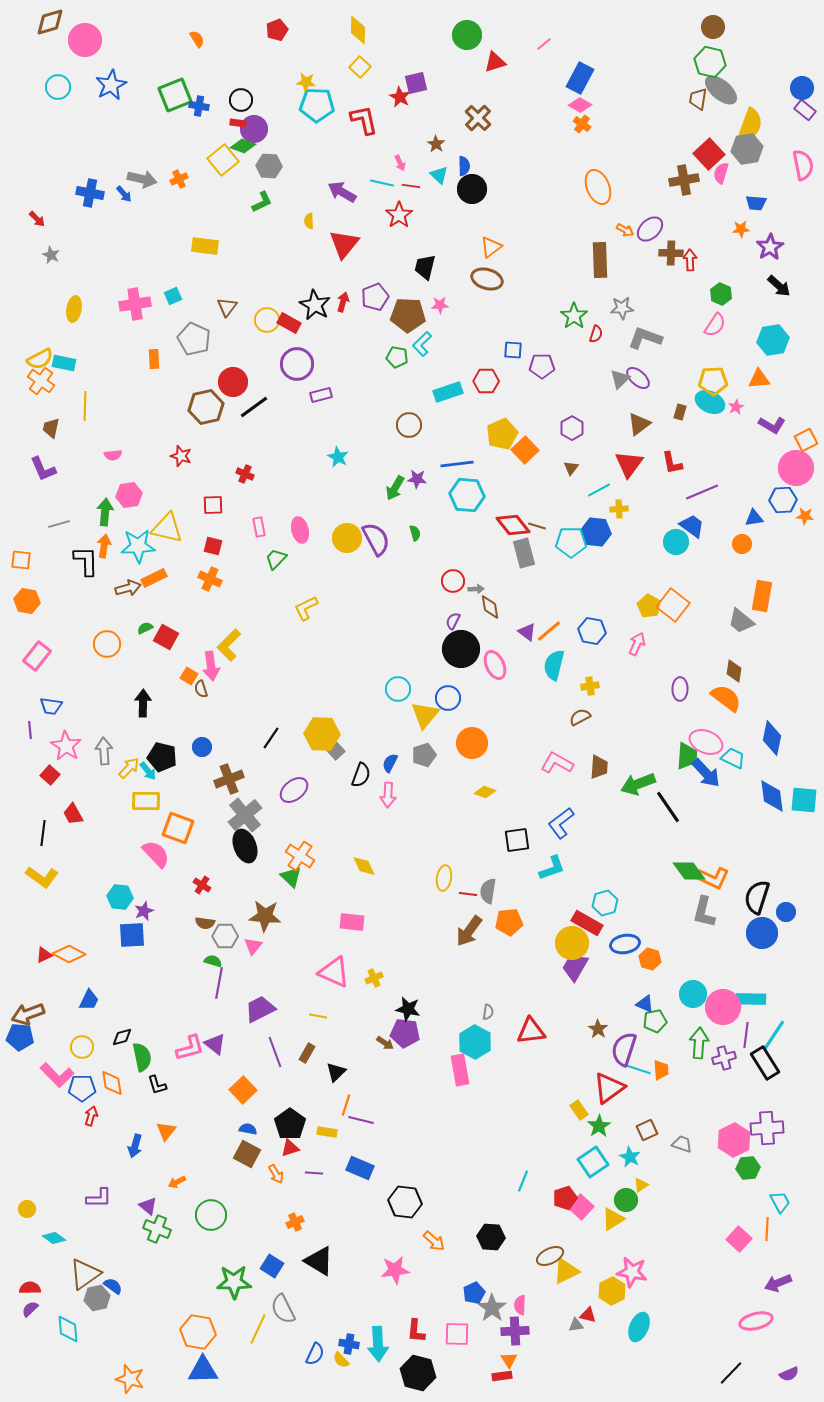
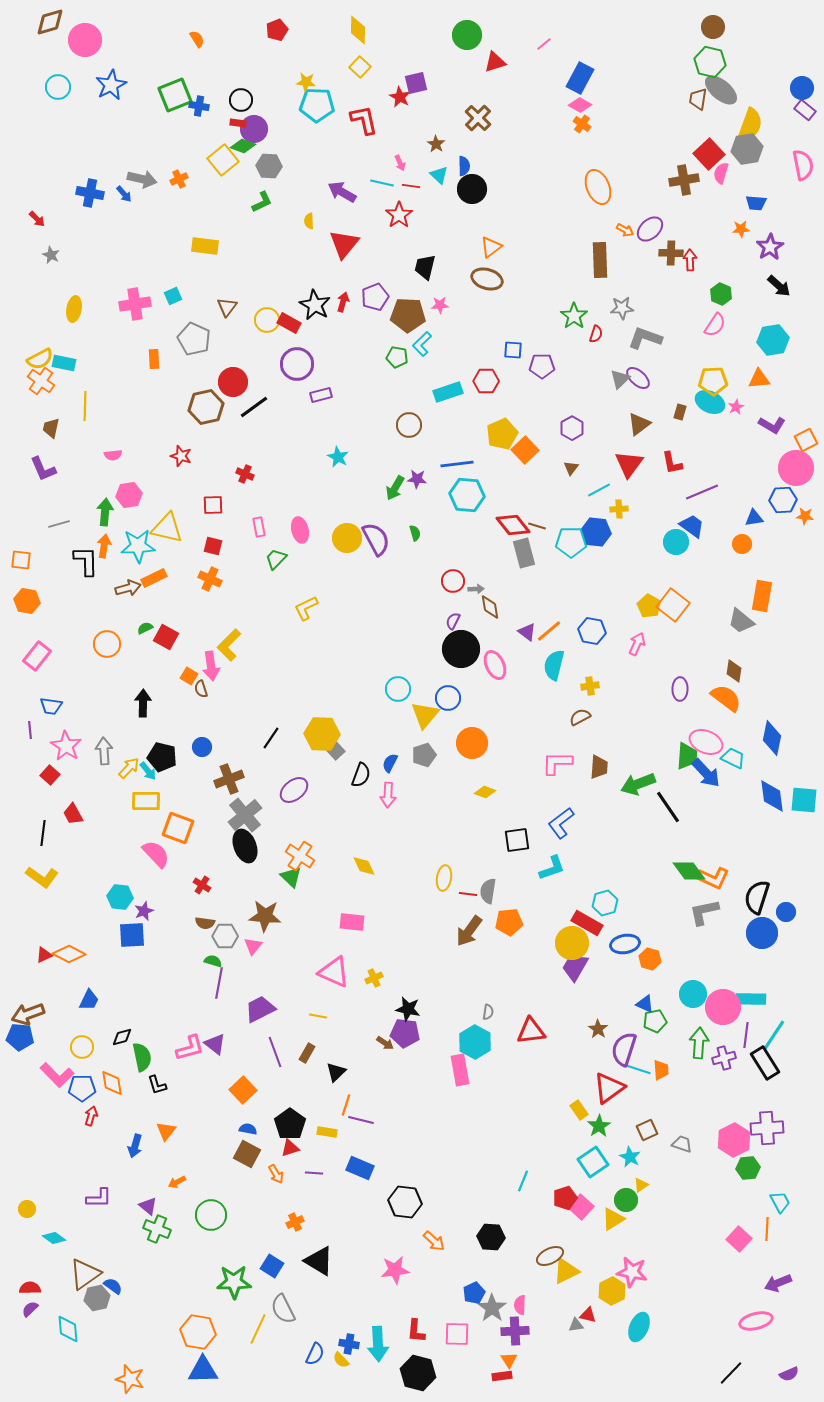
pink L-shape at (557, 763): rotated 28 degrees counterclockwise
gray L-shape at (704, 912): rotated 64 degrees clockwise
